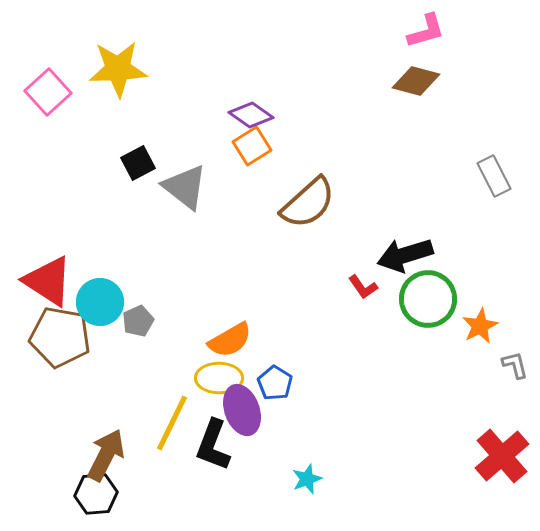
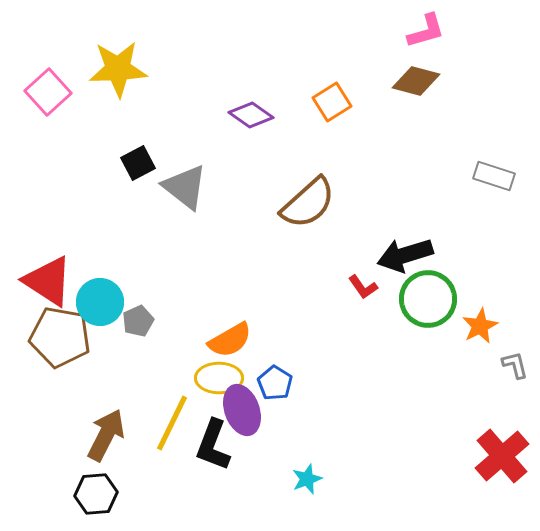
orange square: moved 80 px right, 44 px up
gray rectangle: rotated 45 degrees counterclockwise
brown arrow: moved 20 px up
